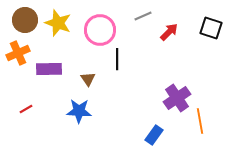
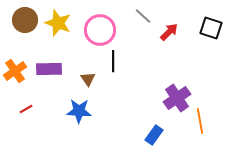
gray line: rotated 66 degrees clockwise
orange cross: moved 3 px left, 18 px down; rotated 10 degrees counterclockwise
black line: moved 4 px left, 2 px down
